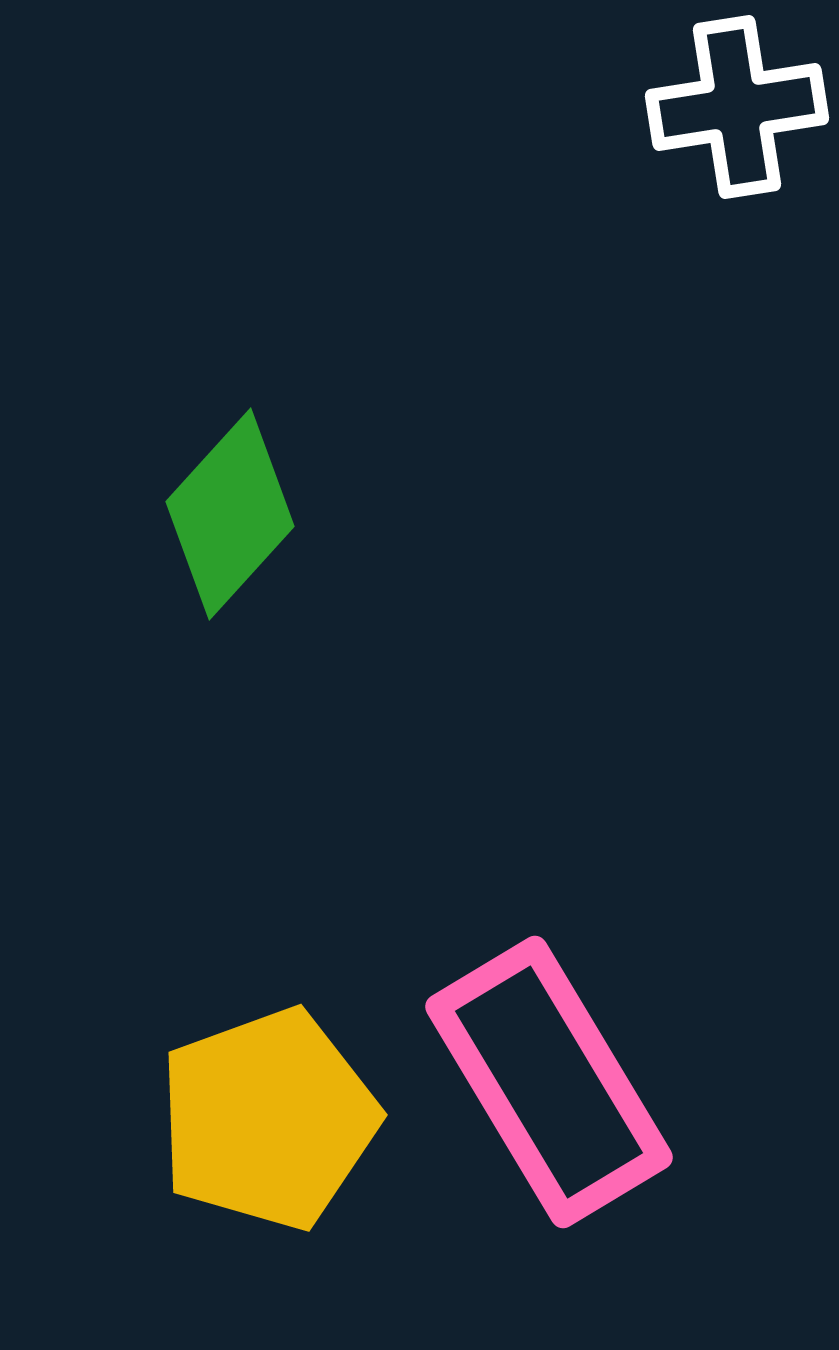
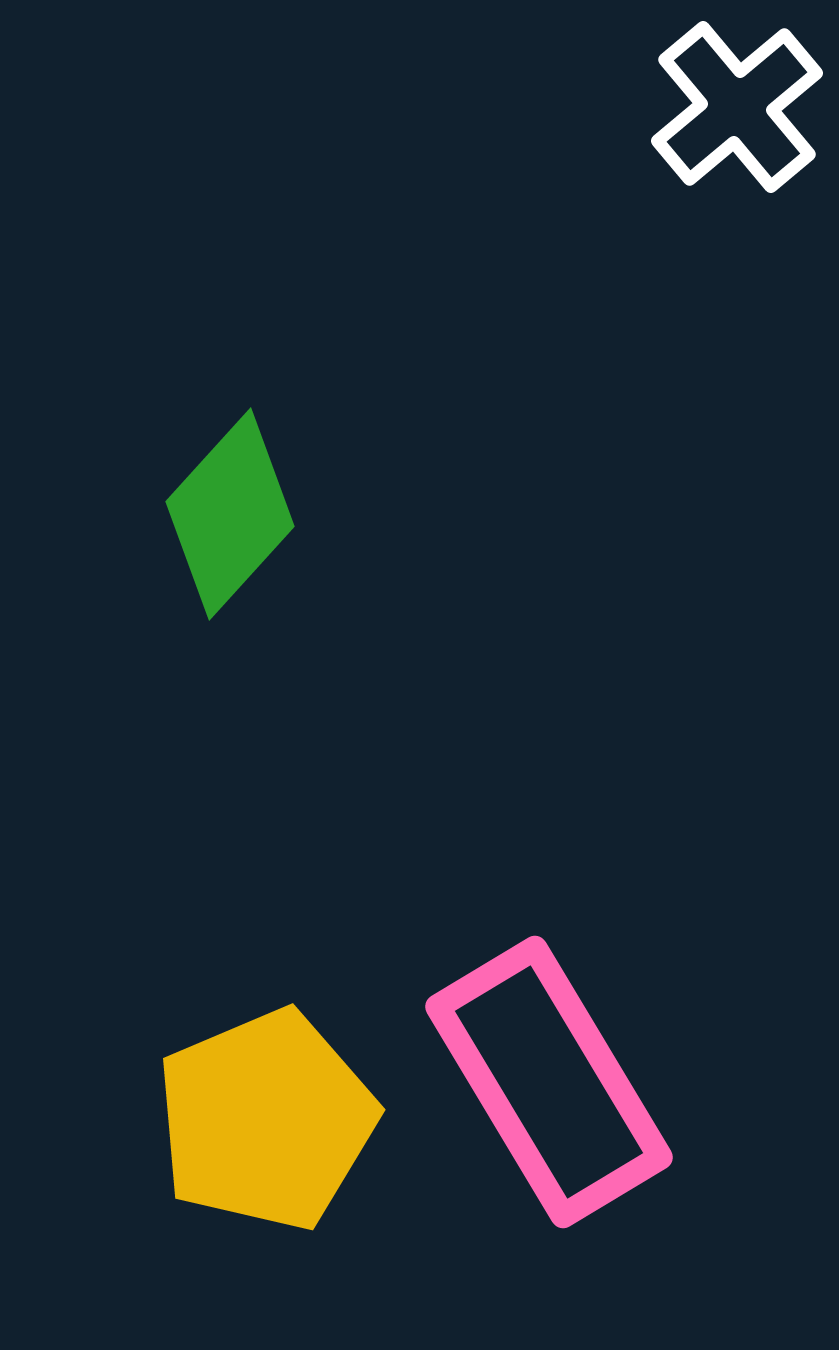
white cross: rotated 31 degrees counterclockwise
yellow pentagon: moved 2 px left, 1 px down; rotated 3 degrees counterclockwise
